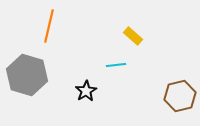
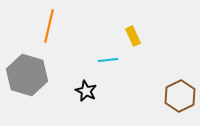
yellow rectangle: rotated 24 degrees clockwise
cyan line: moved 8 px left, 5 px up
black star: rotated 15 degrees counterclockwise
brown hexagon: rotated 12 degrees counterclockwise
